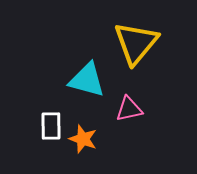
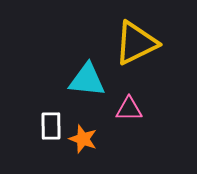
yellow triangle: rotated 24 degrees clockwise
cyan triangle: rotated 9 degrees counterclockwise
pink triangle: rotated 12 degrees clockwise
